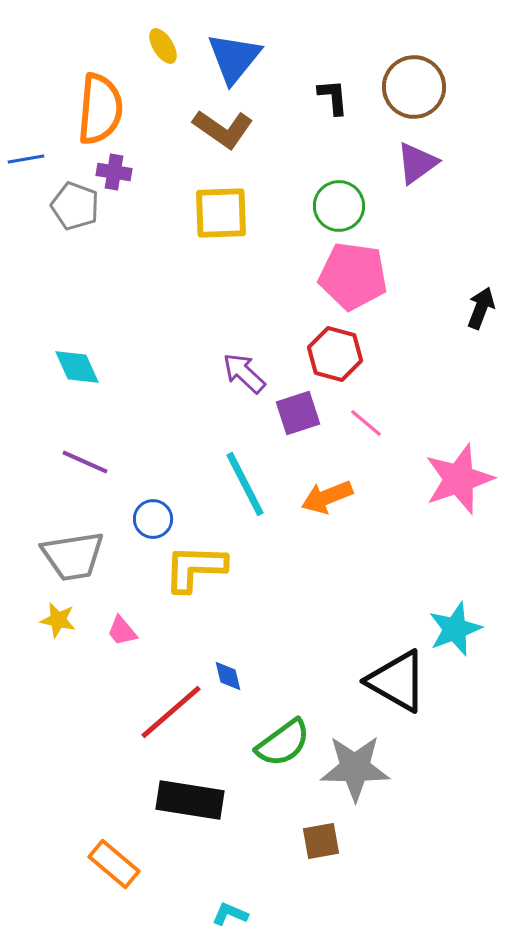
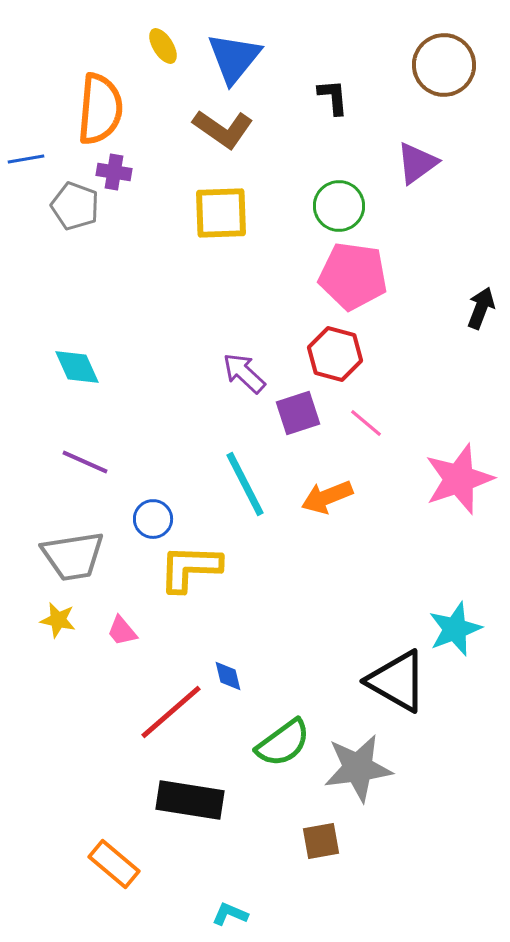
brown circle: moved 30 px right, 22 px up
yellow L-shape: moved 5 px left
gray star: moved 3 px right; rotated 8 degrees counterclockwise
